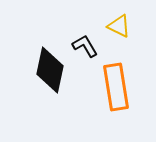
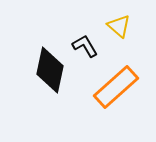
yellow triangle: rotated 15 degrees clockwise
orange rectangle: rotated 57 degrees clockwise
